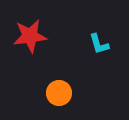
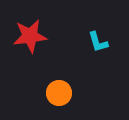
cyan L-shape: moved 1 px left, 2 px up
